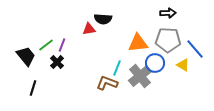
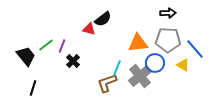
black semicircle: rotated 42 degrees counterclockwise
red triangle: rotated 24 degrees clockwise
purple line: moved 1 px down
black cross: moved 16 px right, 1 px up
brown L-shape: rotated 40 degrees counterclockwise
